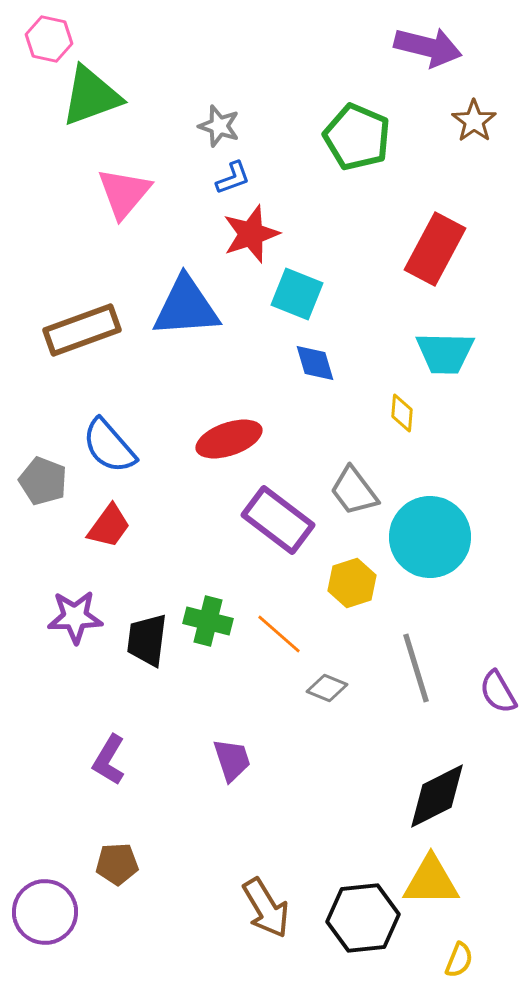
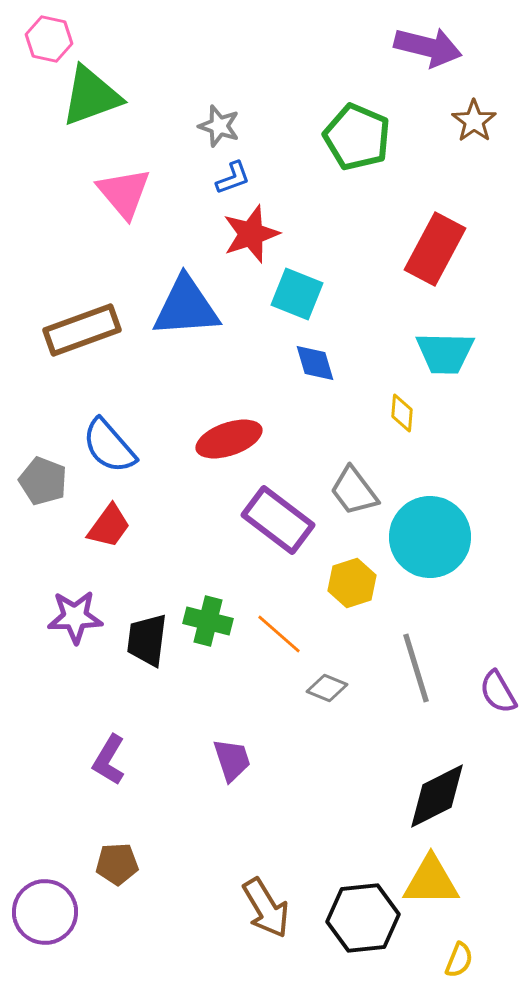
pink triangle: rotated 20 degrees counterclockwise
